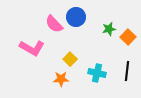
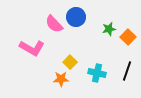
yellow square: moved 3 px down
black line: rotated 12 degrees clockwise
